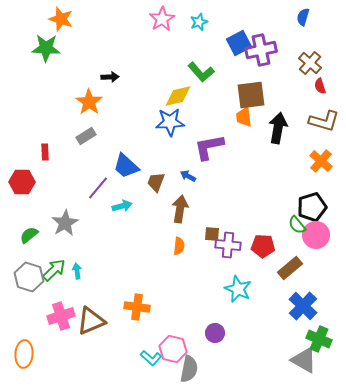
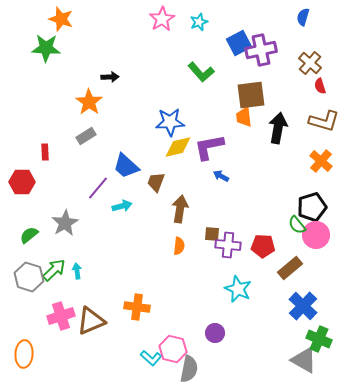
yellow diamond at (178, 96): moved 51 px down
blue arrow at (188, 176): moved 33 px right
